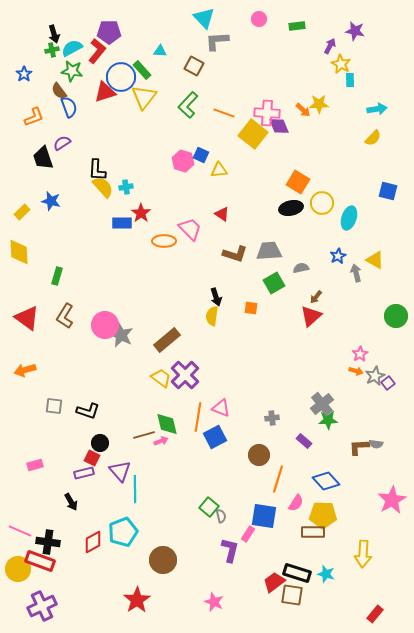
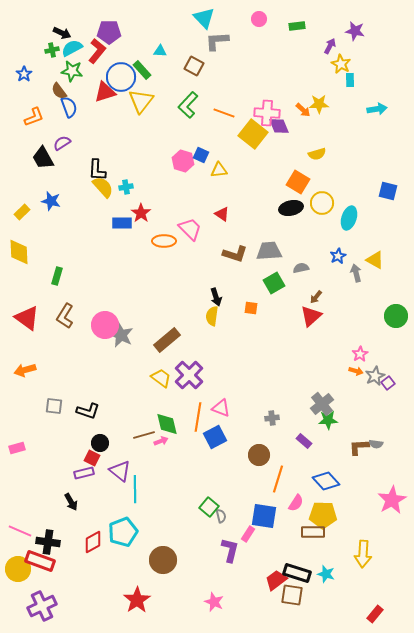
black arrow at (54, 34): moved 8 px right, 1 px up; rotated 48 degrees counterclockwise
yellow triangle at (144, 97): moved 3 px left, 4 px down
yellow semicircle at (373, 138): moved 56 px left, 16 px down; rotated 30 degrees clockwise
black trapezoid at (43, 158): rotated 10 degrees counterclockwise
purple cross at (185, 375): moved 4 px right
pink rectangle at (35, 465): moved 18 px left, 17 px up
purple triangle at (120, 471): rotated 10 degrees counterclockwise
red trapezoid at (274, 582): moved 2 px right, 2 px up
